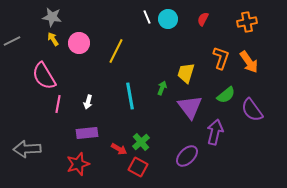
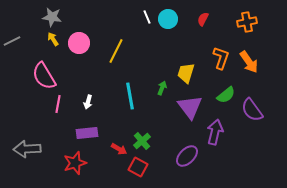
green cross: moved 1 px right, 1 px up
red star: moved 3 px left, 1 px up
